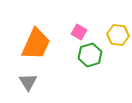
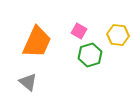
pink square: moved 1 px up
orange trapezoid: moved 1 px right, 2 px up
gray triangle: rotated 18 degrees counterclockwise
